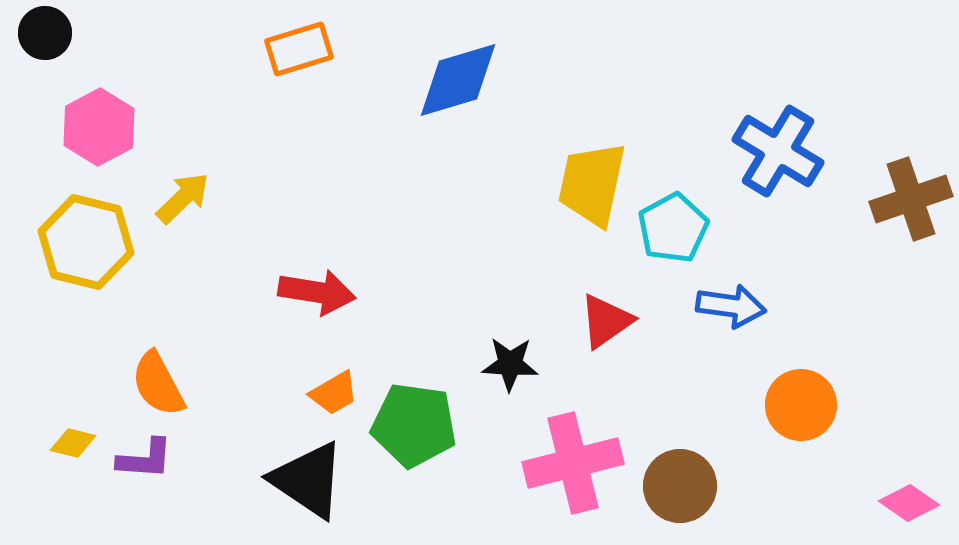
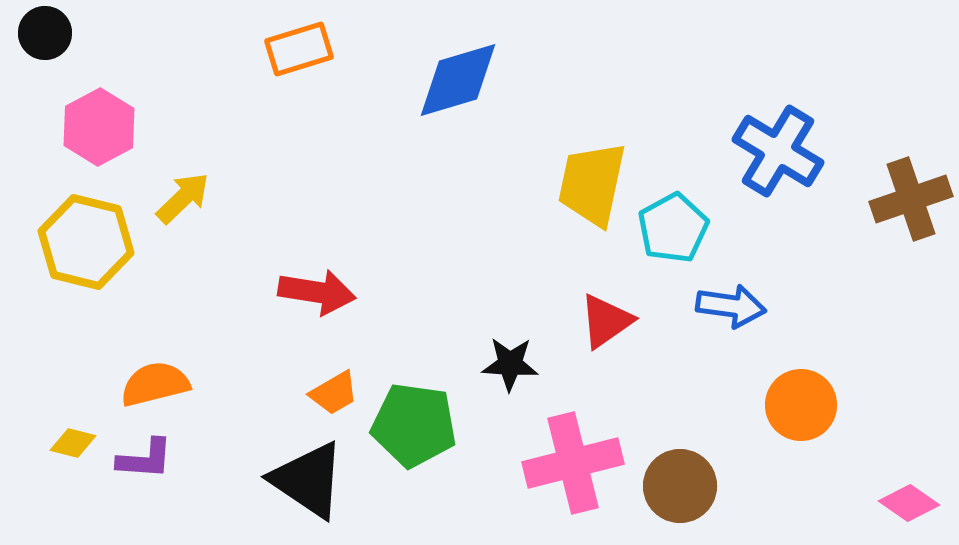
orange semicircle: moved 3 px left; rotated 104 degrees clockwise
